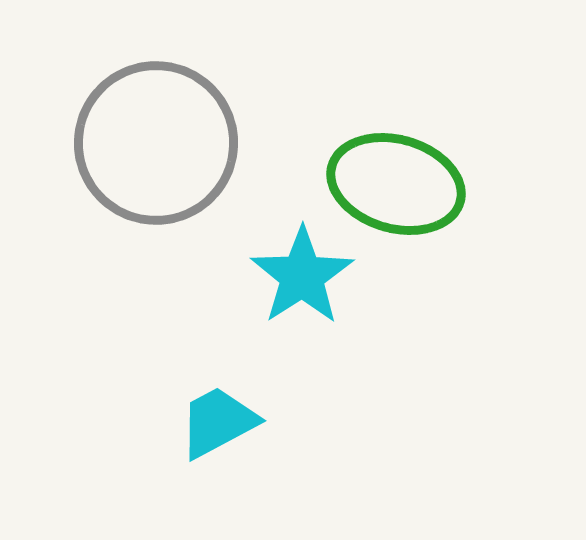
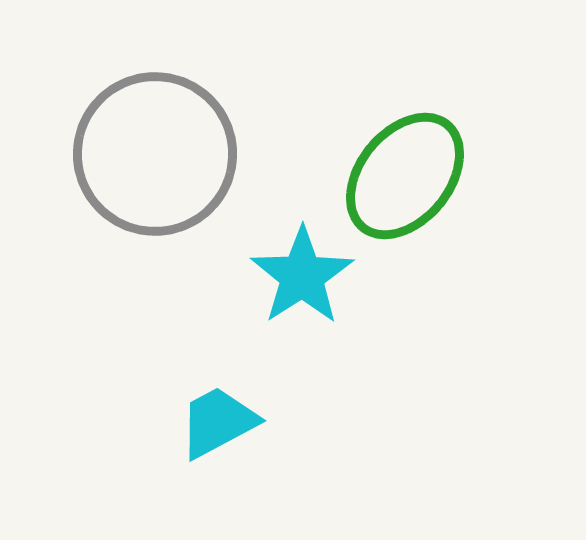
gray circle: moved 1 px left, 11 px down
green ellipse: moved 9 px right, 8 px up; rotated 67 degrees counterclockwise
